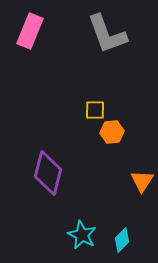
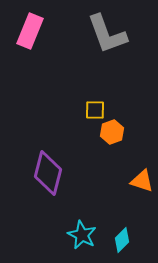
orange hexagon: rotated 15 degrees counterclockwise
orange triangle: rotated 45 degrees counterclockwise
